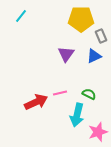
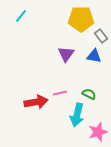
gray rectangle: rotated 16 degrees counterclockwise
blue triangle: rotated 35 degrees clockwise
red arrow: rotated 15 degrees clockwise
